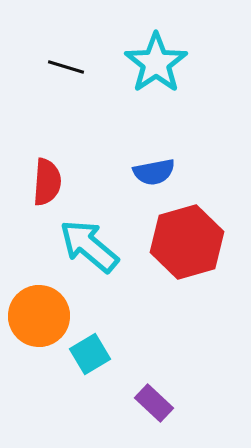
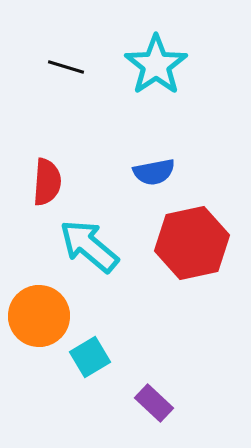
cyan star: moved 2 px down
red hexagon: moved 5 px right, 1 px down; rotated 4 degrees clockwise
cyan square: moved 3 px down
